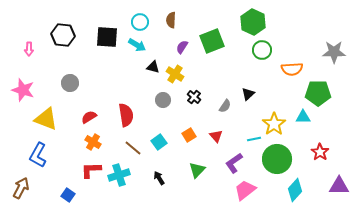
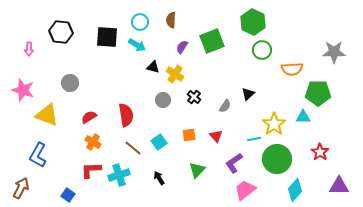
black hexagon at (63, 35): moved 2 px left, 3 px up
yellow triangle at (46, 119): moved 1 px right, 4 px up
orange square at (189, 135): rotated 24 degrees clockwise
